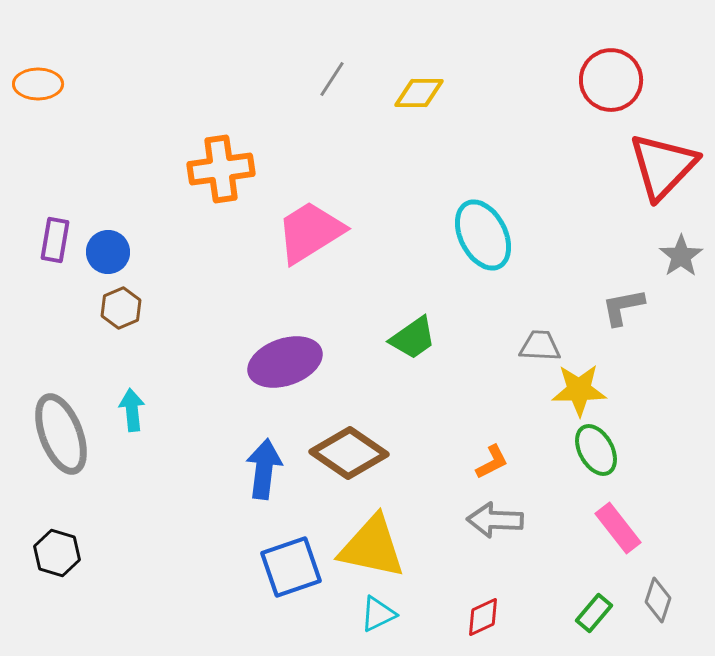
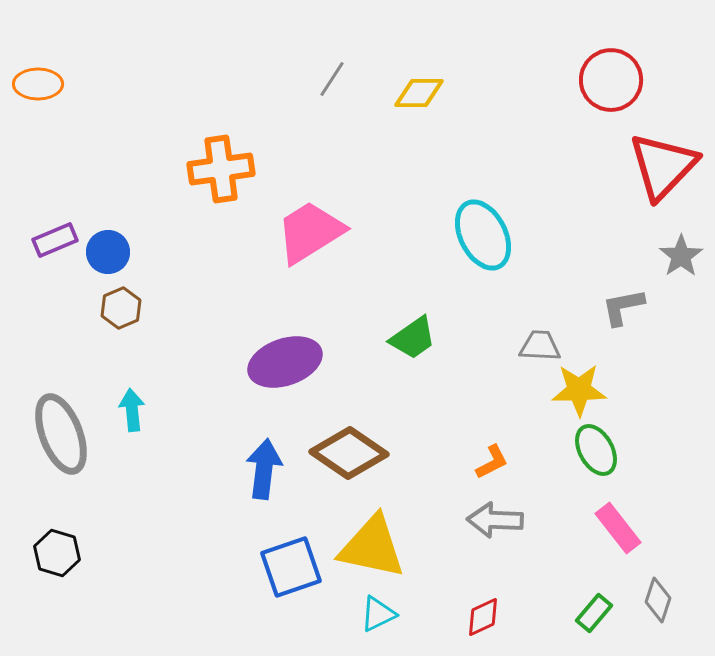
purple rectangle: rotated 57 degrees clockwise
